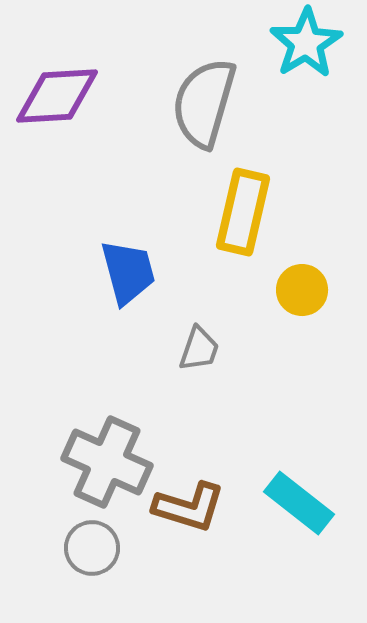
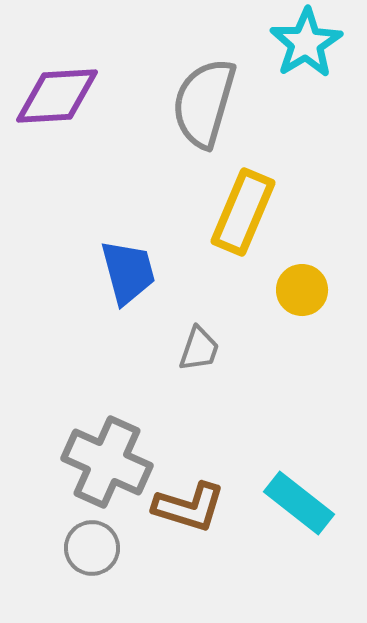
yellow rectangle: rotated 10 degrees clockwise
